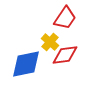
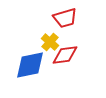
red trapezoid: rotated 40 degrees clockwise
blue diamond: moved 4 px right, 1 px down
